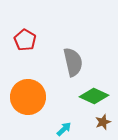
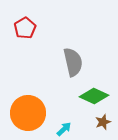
red pentagon: moved 12 px up; rotated 10 degrees clockwise
orange circle: moved 16 px down
